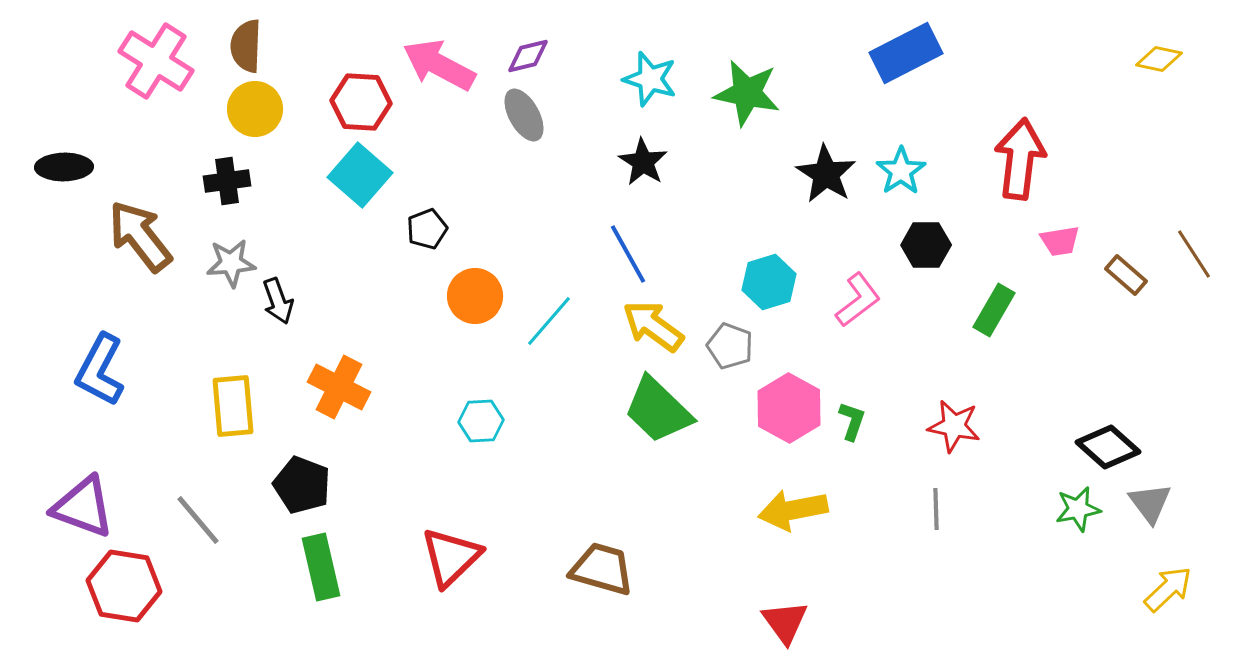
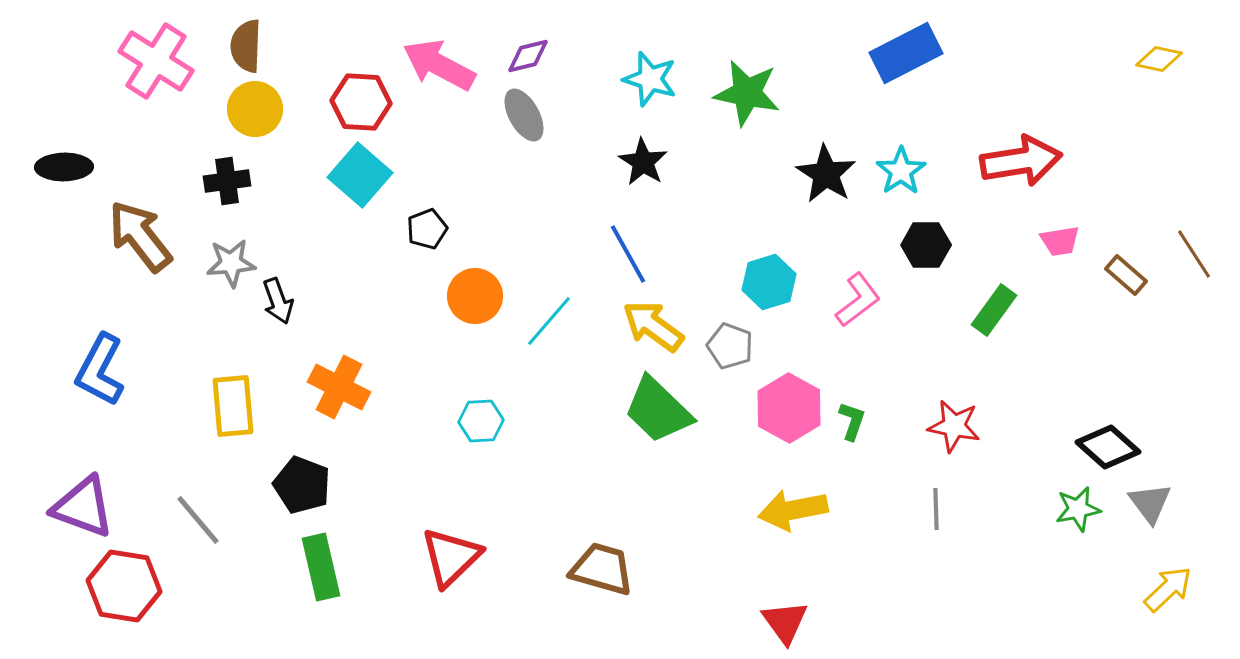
red arrow at (1020, 159): moved 1 px right, 2 px down; rotated 74 degrees clockwise
green rectangle at (994, 310): rotated 6 degrees clockwise
